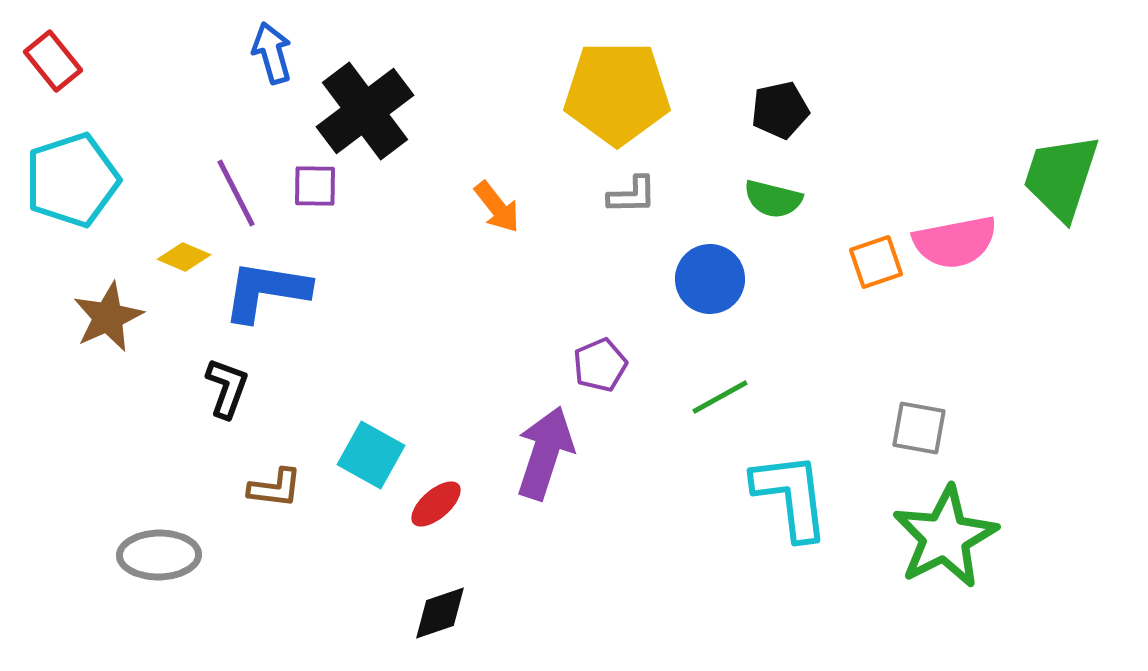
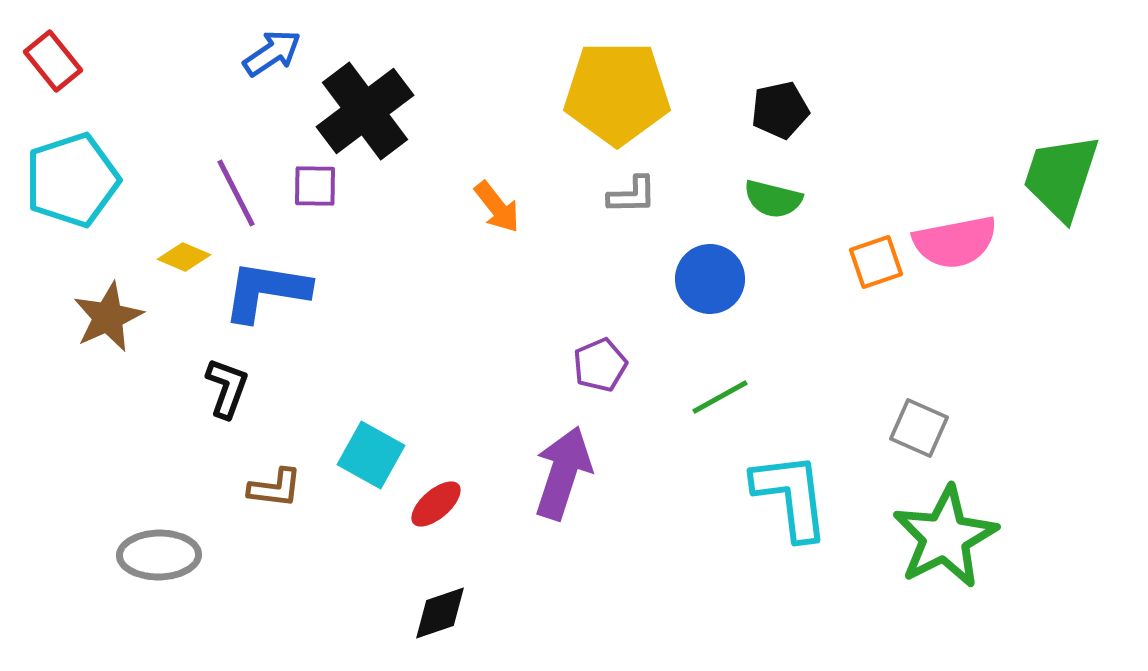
blue arrow: rotated 72 degrees clockwise
gray square: rotated 14 degrees clockwise
purple arrow: moved 18 px right, 20 px down
